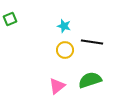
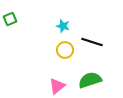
cyan star: moved 1 px left
black line: rotated 10 degrees clockwise
